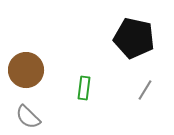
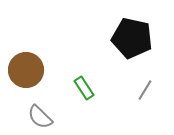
black pentagon: moved 2 px left
green rectangle: rotated 40 degrees counterclockwise
gray semicircle: moved 12 px right
